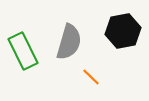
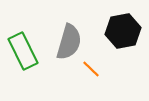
orange line: moved 8 px up
